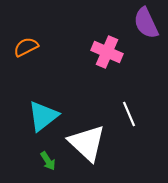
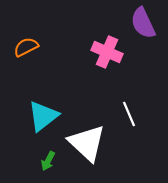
purple semicircle: moved 3 px left
green arrow: rotated 60 degrees clockwise
